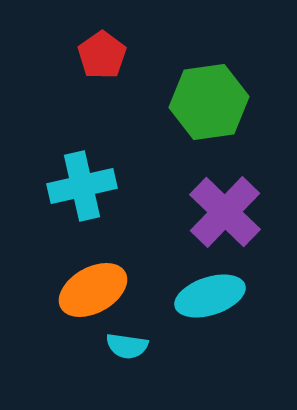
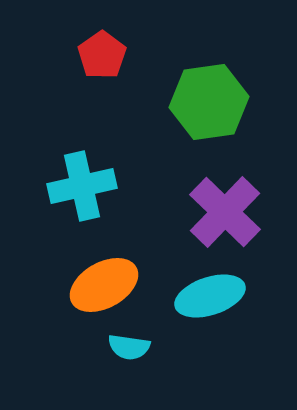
orange ellipse: moved 11 px right, 5 px up
cyan semicircle: moved 2 px right, 1 px down
